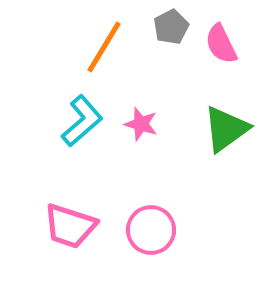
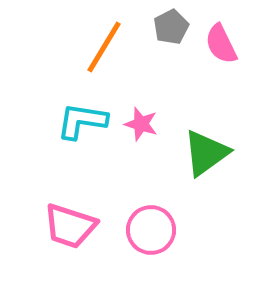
cyan L-shape: rotated 130 degrees counterclockwise
green triangle: moved 20 px left, 24 px down
